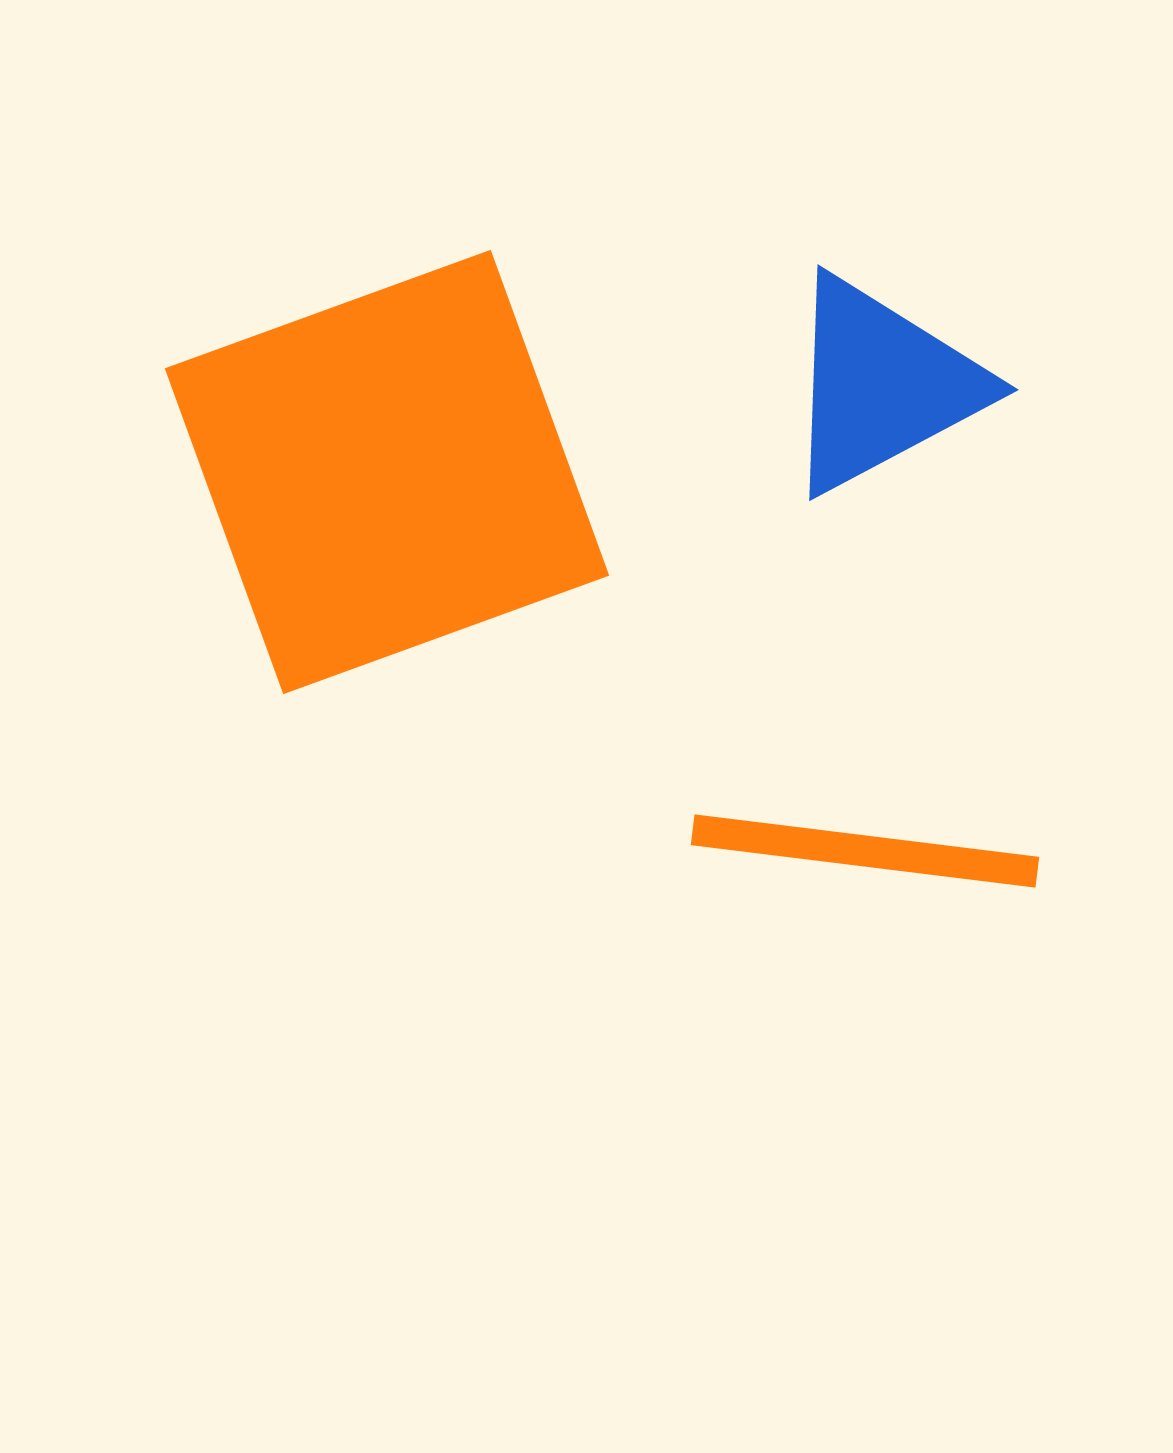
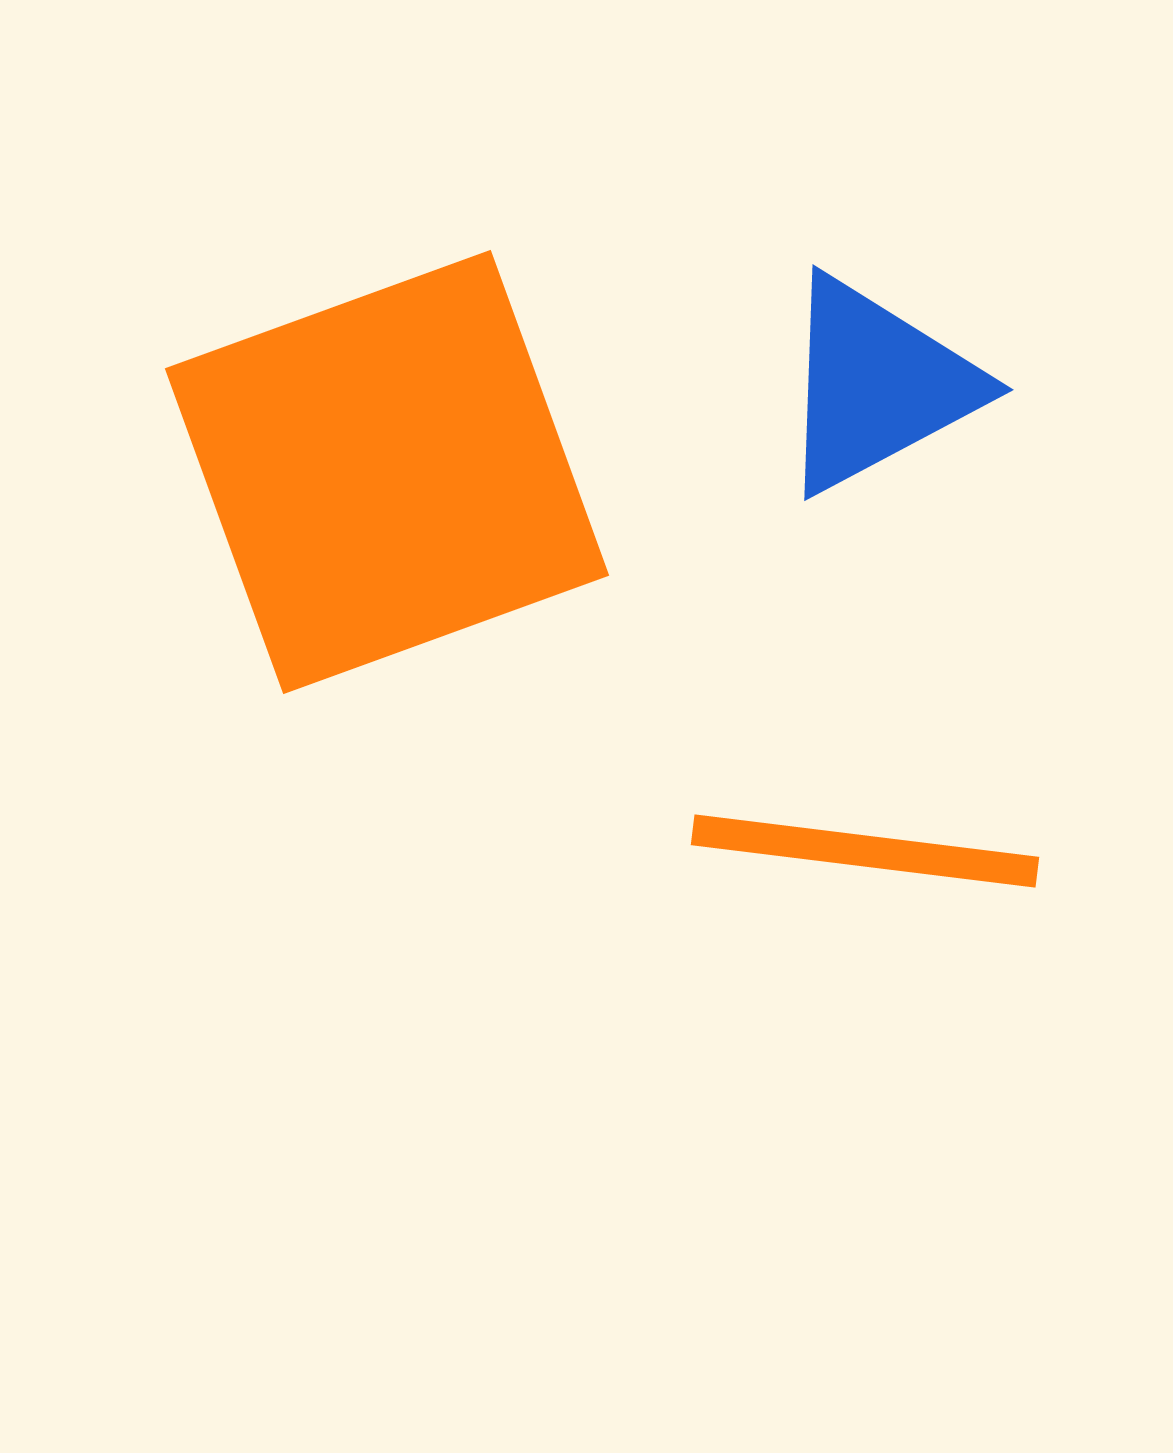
blue triangle: moved 5 px left
